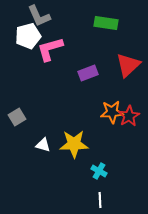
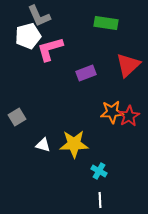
purple rectangle: moved 2 px left
